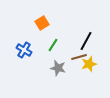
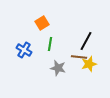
green line: moved 3 px left, 1 px up; rotated 24 degrees counterclockwise
brown line: rotated 21 degrees clockwise
